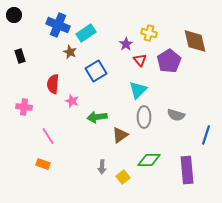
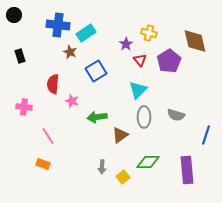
blue cross: rotated 15 degrees counterclockwise
green diamond: moved 1 px left, 2 px down
